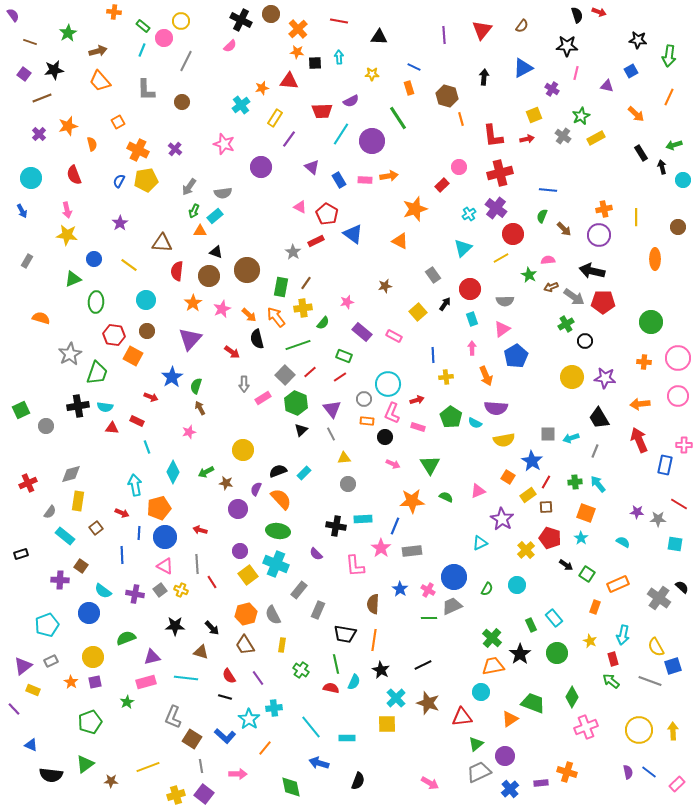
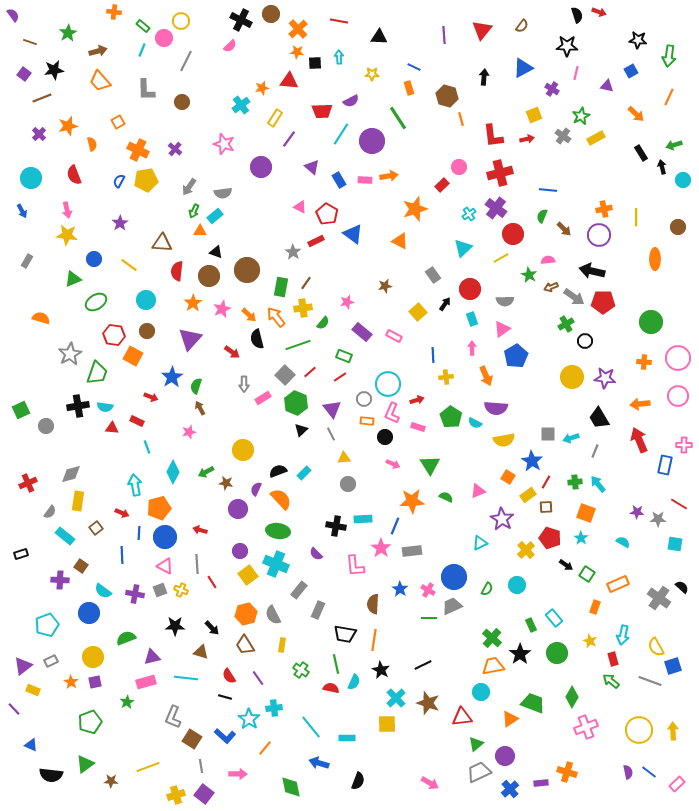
green ellipse at (96, 302): rotated 55 degrees clockwise
gray square at (160, 590): rotated 16 degrees clockwise
